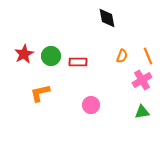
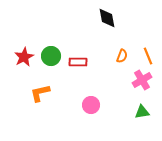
red star: moved 3 px down
